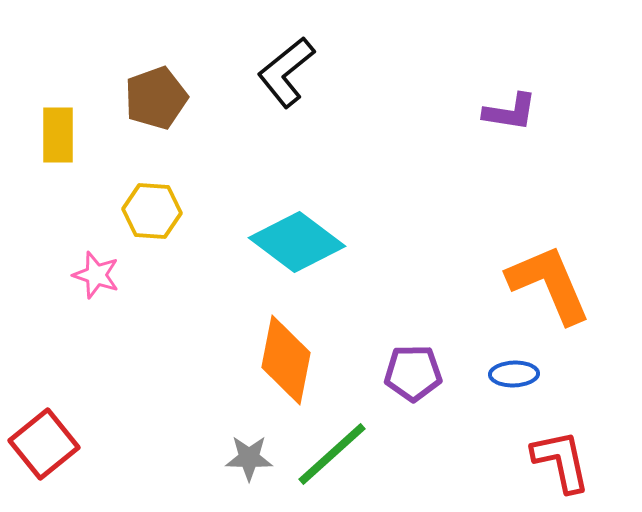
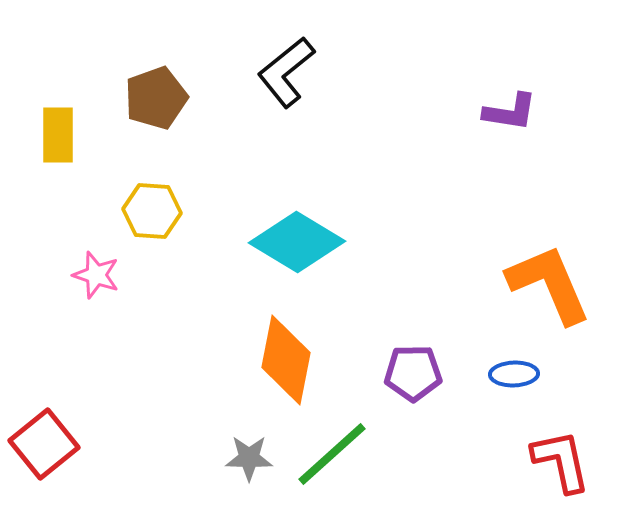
cyan diamond: rotated 6 degrees counterclockwise
